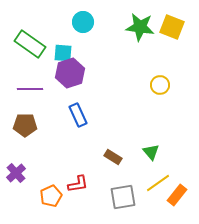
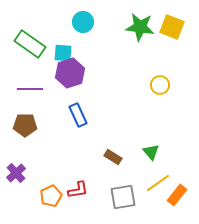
red L-shape: moved 6 px down
